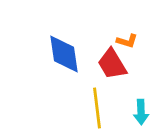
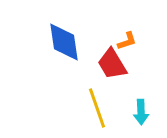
orange L-shape: rotated 35 degrees counterclockwise
blue diamond: moved 12 px up
yellow line: rotated 12 degrees counterclockwise
